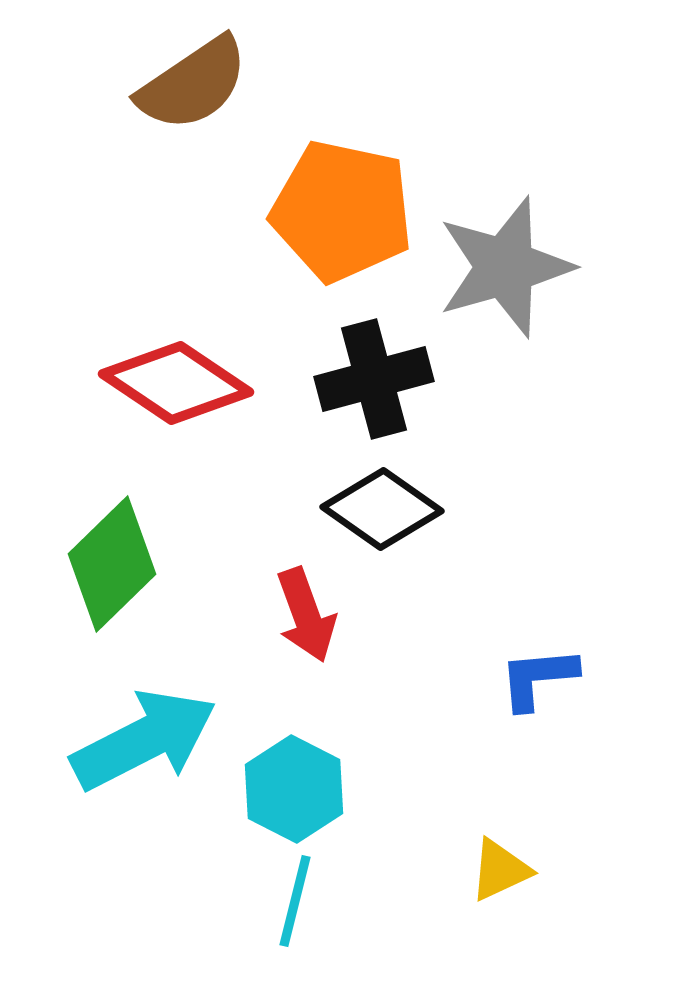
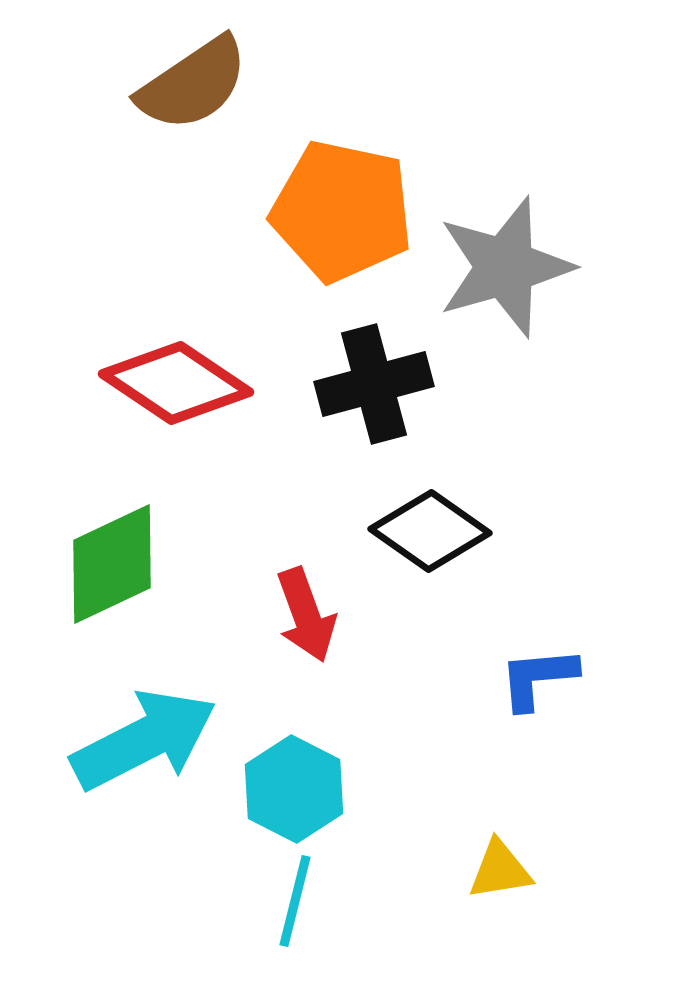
black cross: moved 5 px down
black diamond: moved 48 px right, 22 px down
green diamond: rotated 19 degrees clockwise
yellow triangle: rotated 16 degrees clockwise
